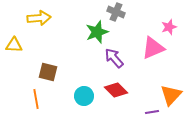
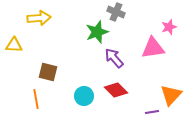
pink triangle: rotated 15 degrees clockwise
